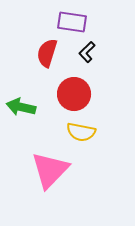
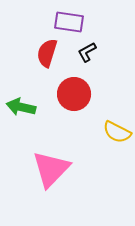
purple rectangle: moved 3 px left
black L-shape: rotated 15 degrees clockwise
yellow semicircle: moved 36 px right; rotated 16 degrees clockwise
pink triangle: moved 1 px right, 1 px up
